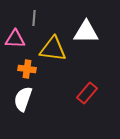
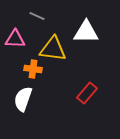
gray line: moved 3 px right, 2 px up; rotated 70 degrees counterclockwise
orange cross: moved 6 px right
